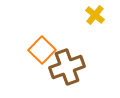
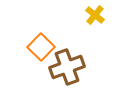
orange square: moved 1 px left, 3 px up
